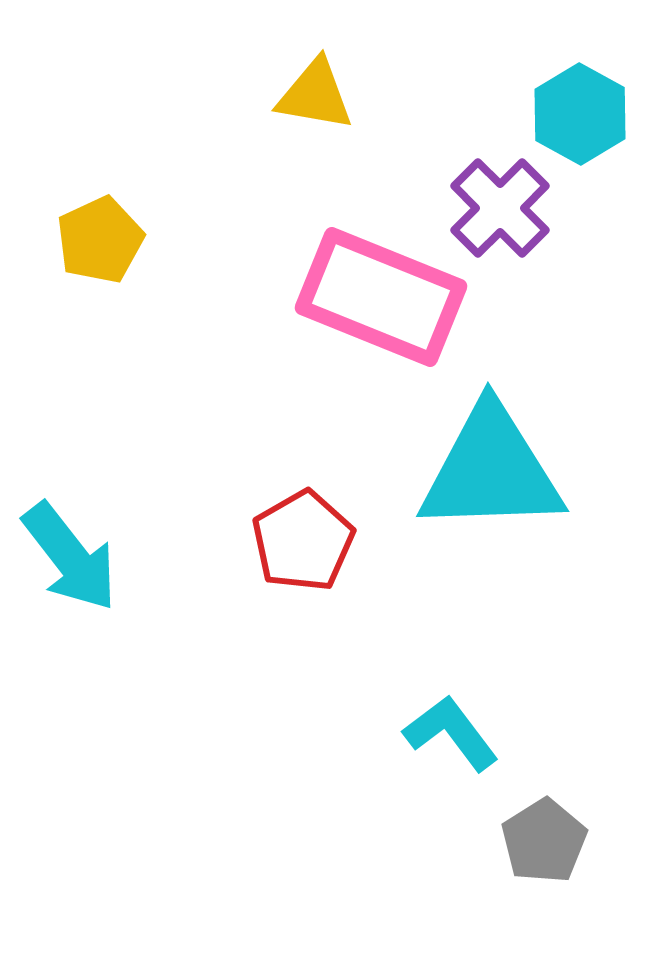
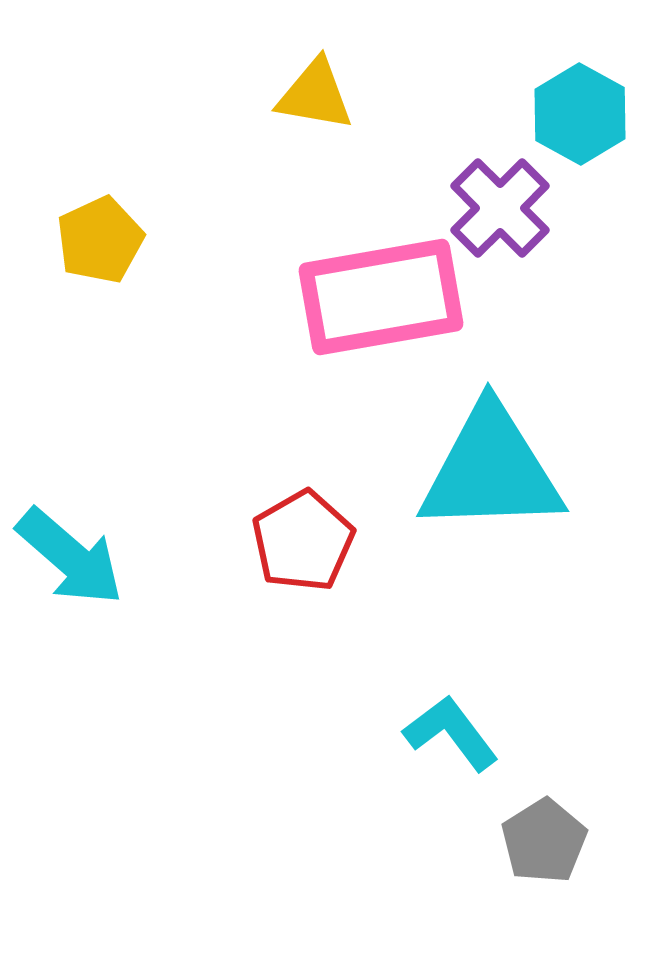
pink rectangle: rotated 32 degrees counterclockwise
cyan arrow: rotated 11 degrees counterclockwise
